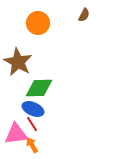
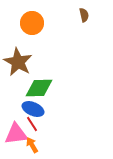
brown semicircle: rotated 40 degrees counterclockwise
orange circle: moved 6 px left
